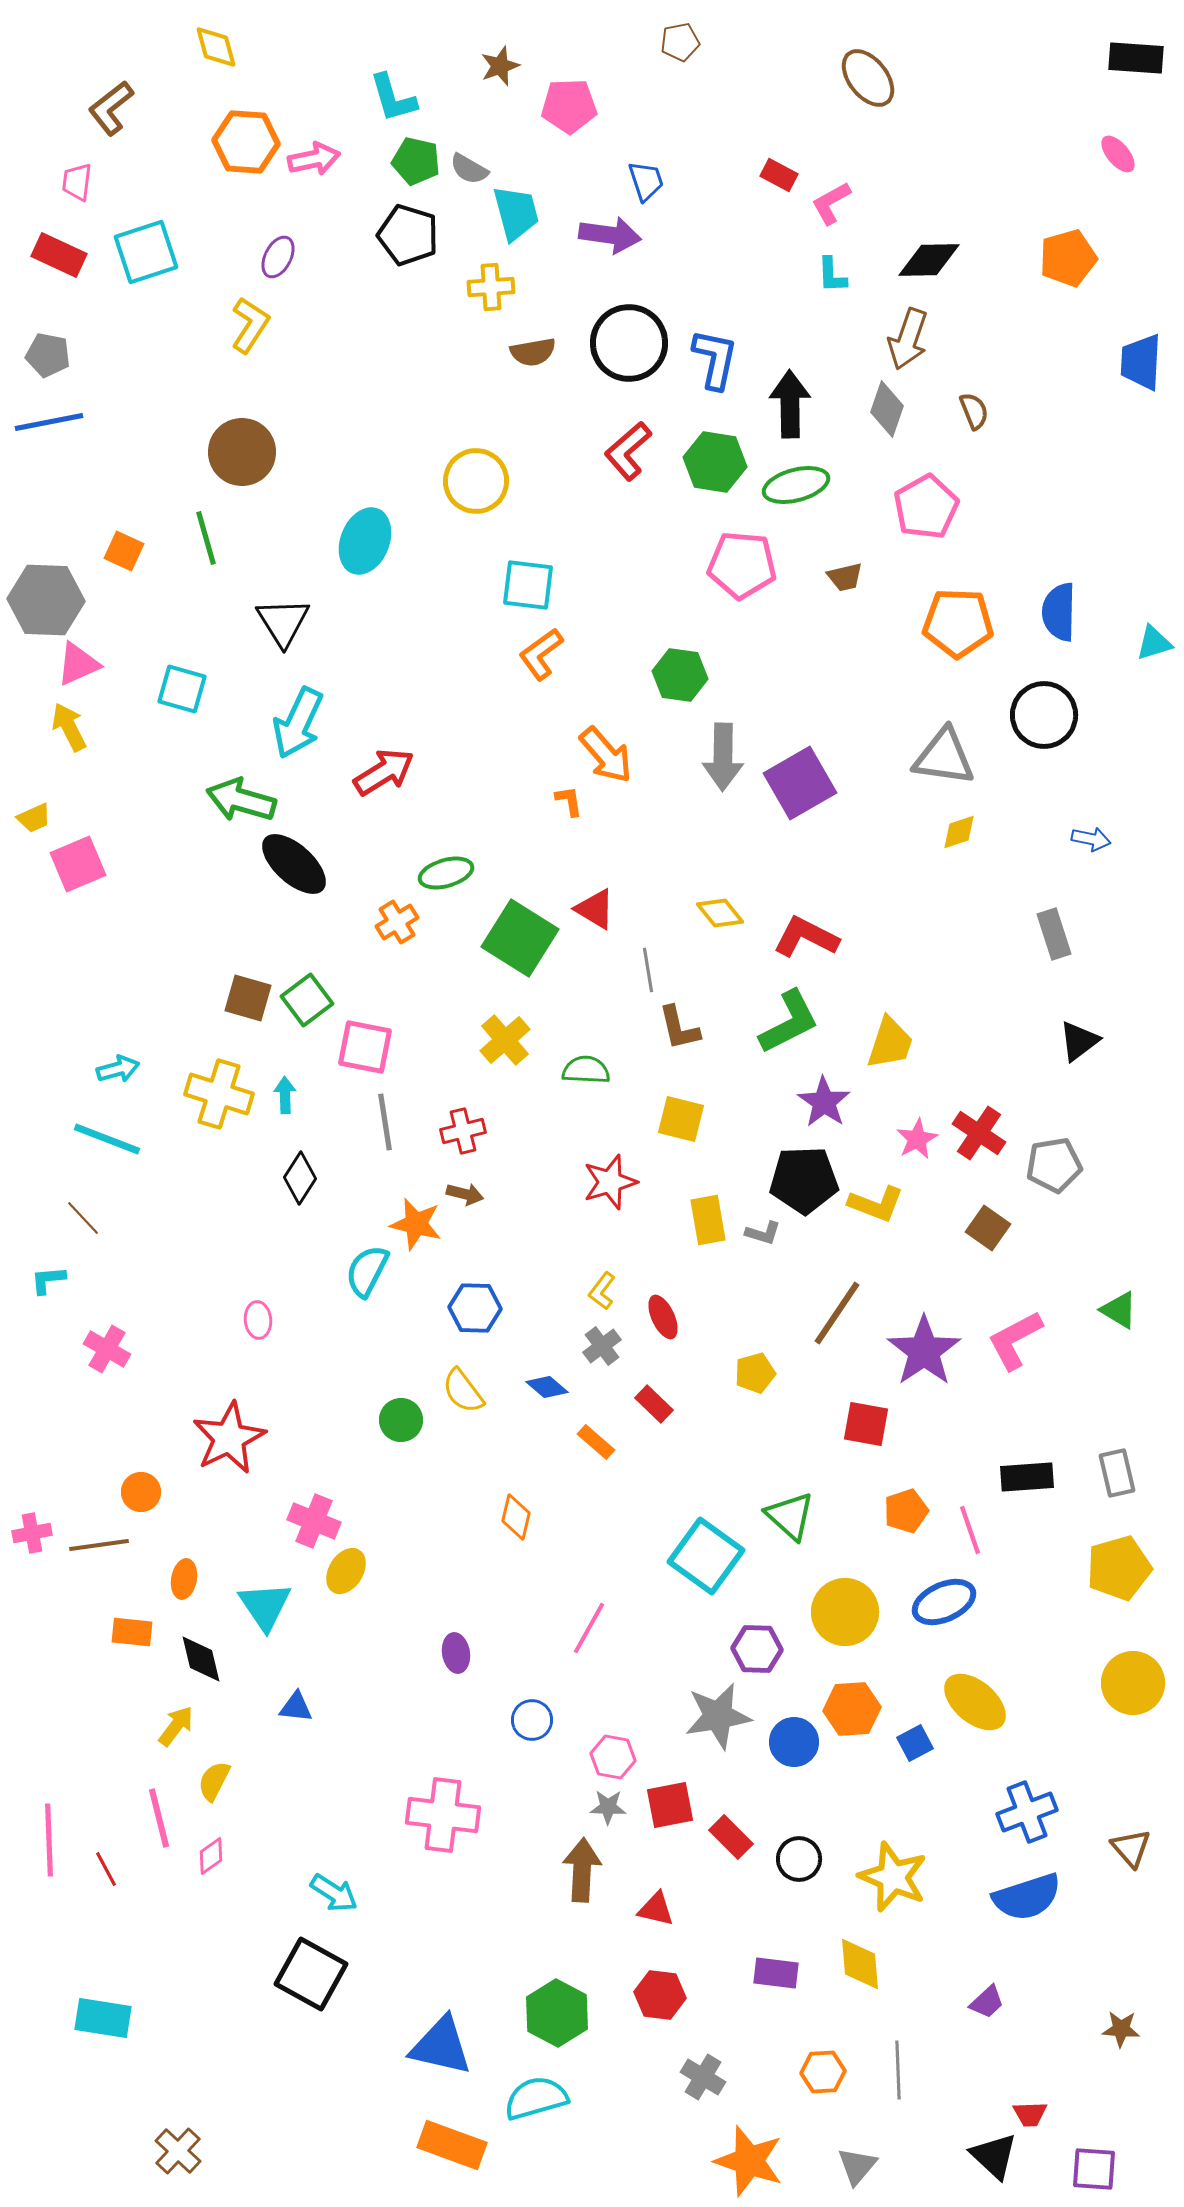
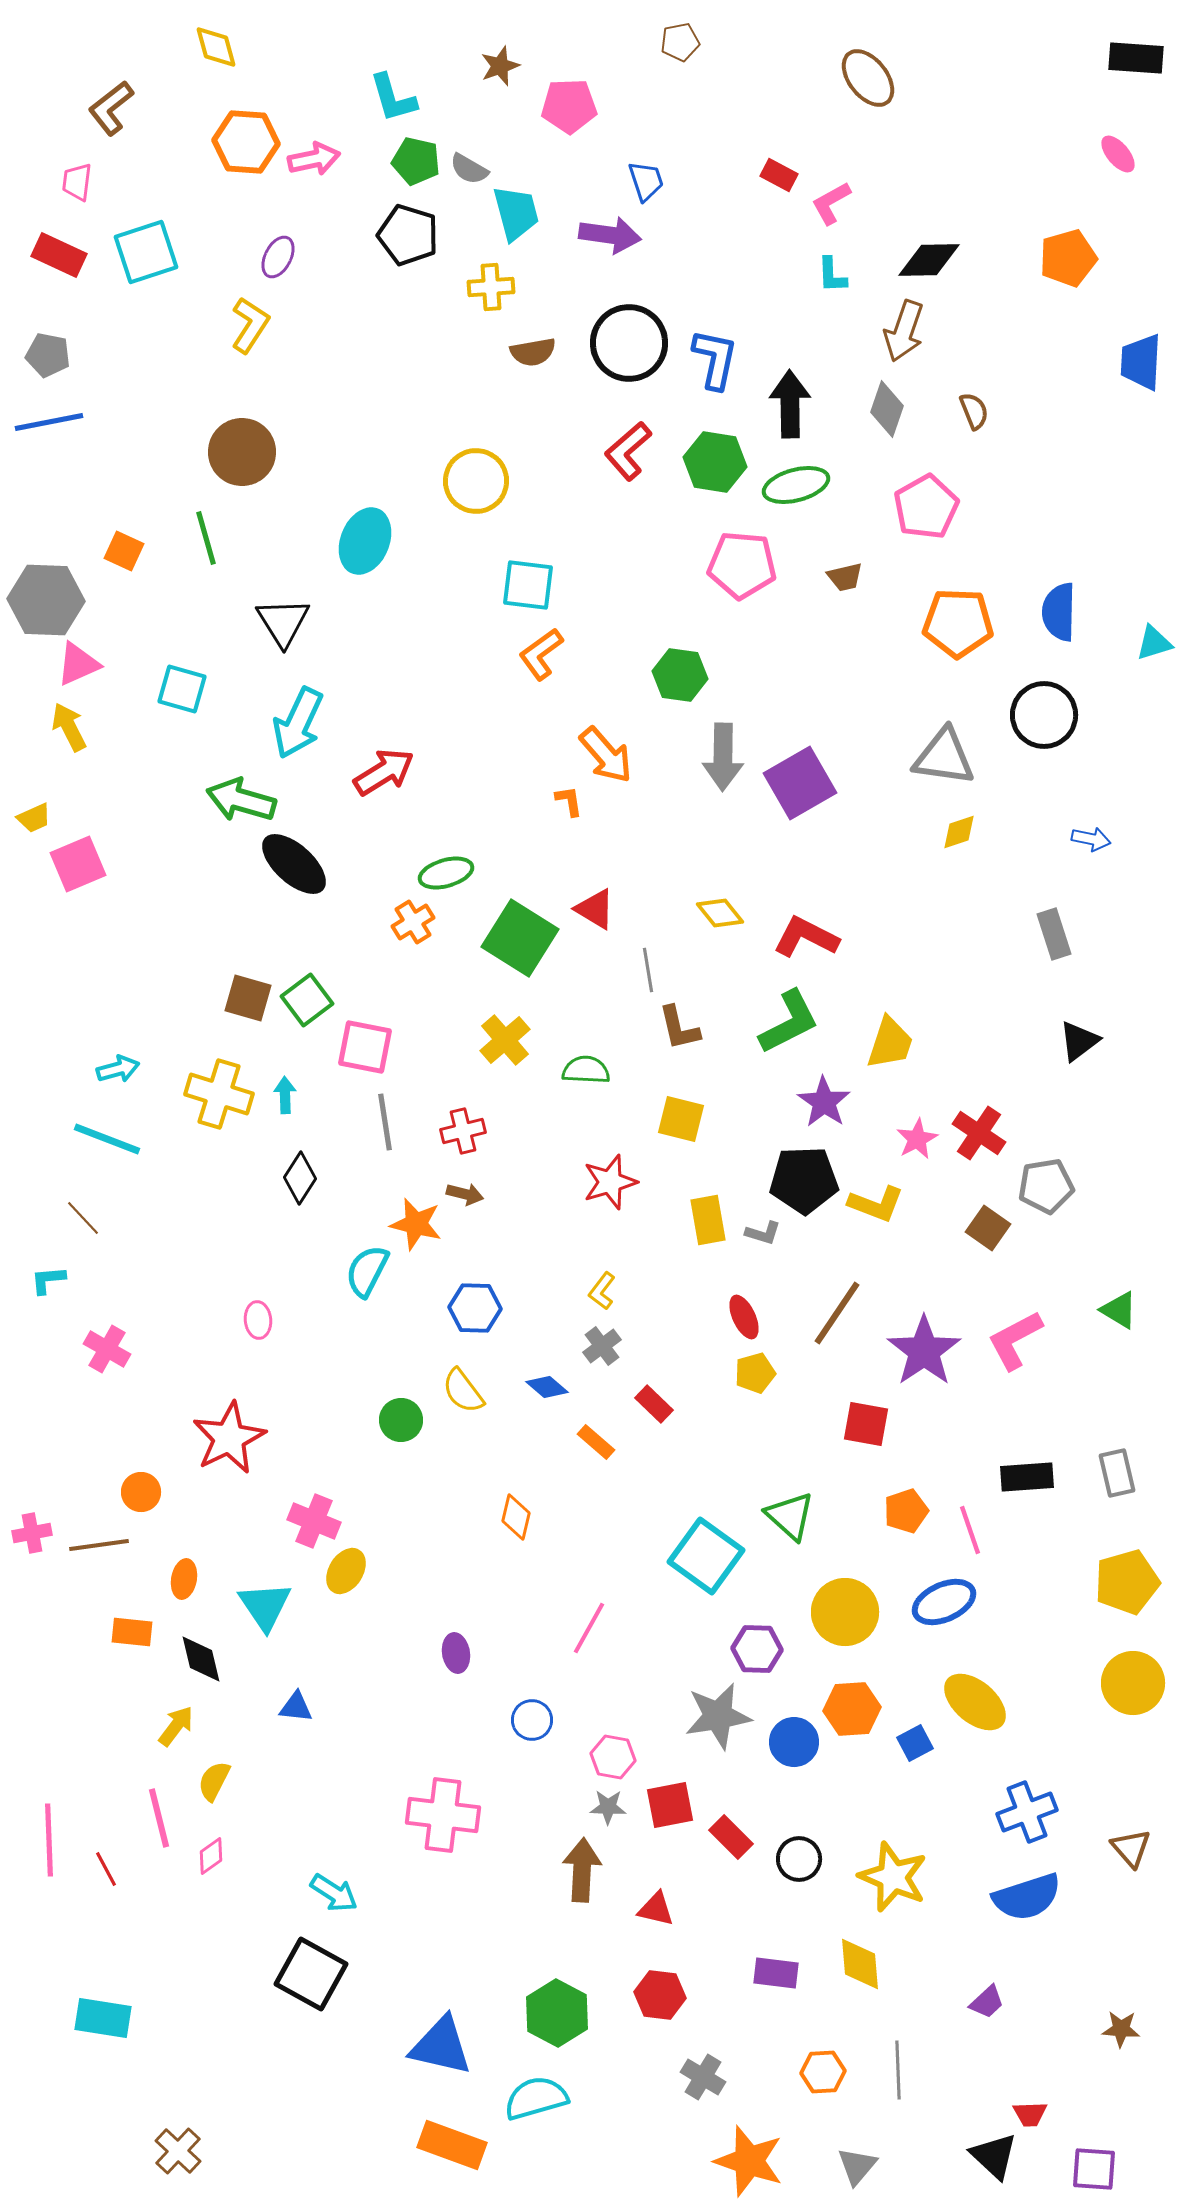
brown arrow at (908, 339): moved 4 px left, 8 px up
orange cross at (397, 922): moved 16 px right
gray pentagon at (1054, 1165): moved 8 px left, 21 px down
red ellipse at (663, 1317): moved 81 px right
yellow pentagon at (1119, 1568): moved 8 px right, 14 px down
